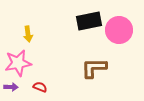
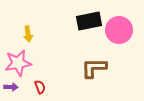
red semicircle: rotated 48 degrees clockwise
